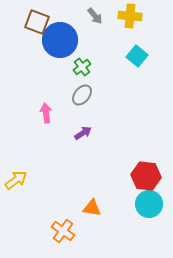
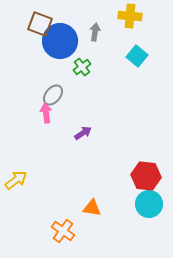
gray arrow: moved 16 px down; rotated 132 degrees counterclockwise
brown square: moved 3 px right, 2 px down
blue circle: moved 1 px down
gray ellipse: moved 29 px left
